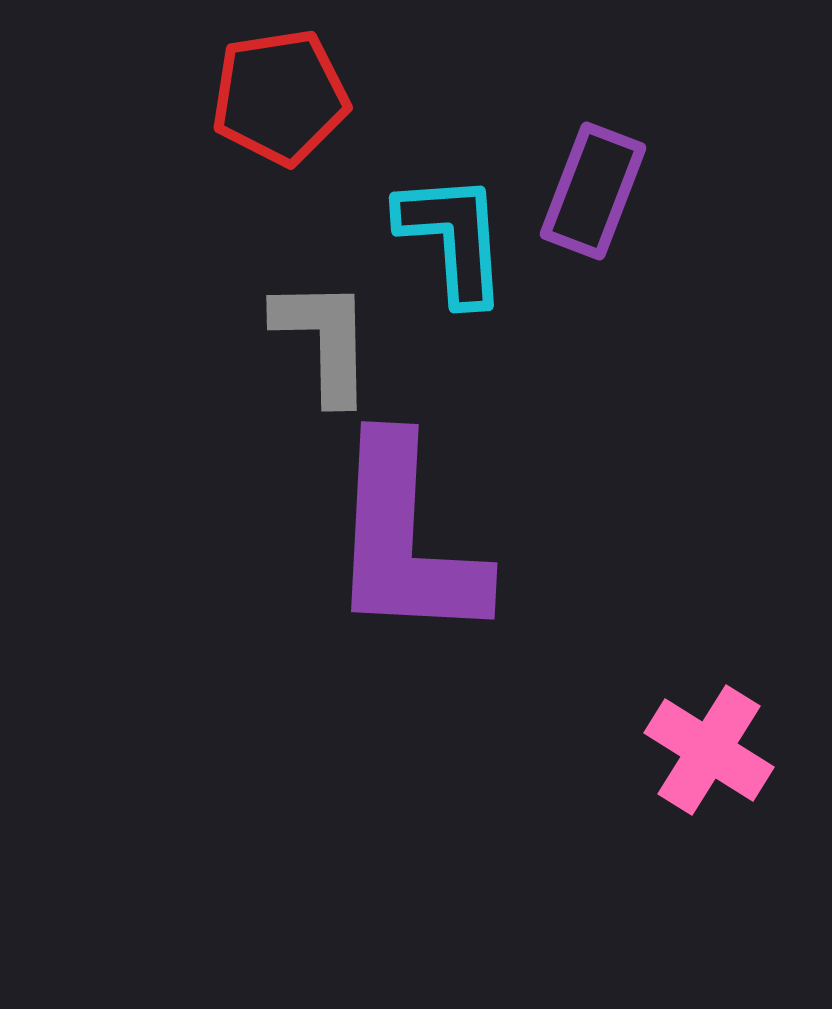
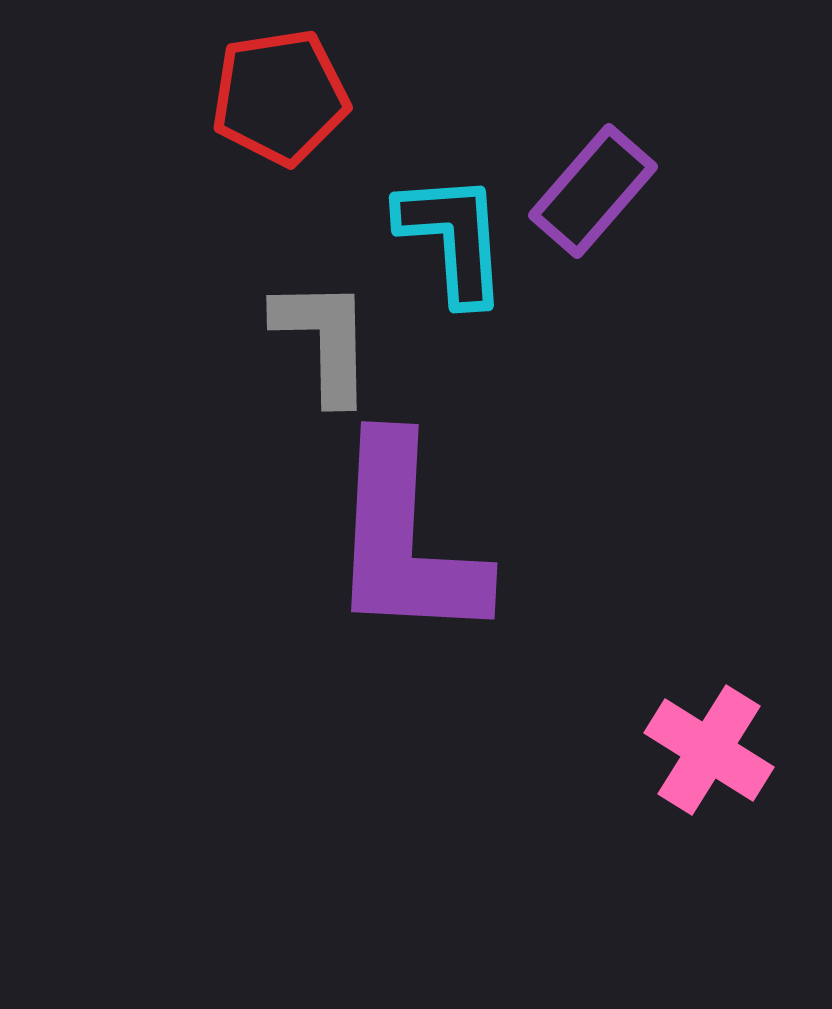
purple rectangle: rotated 20 degrees clockwise
